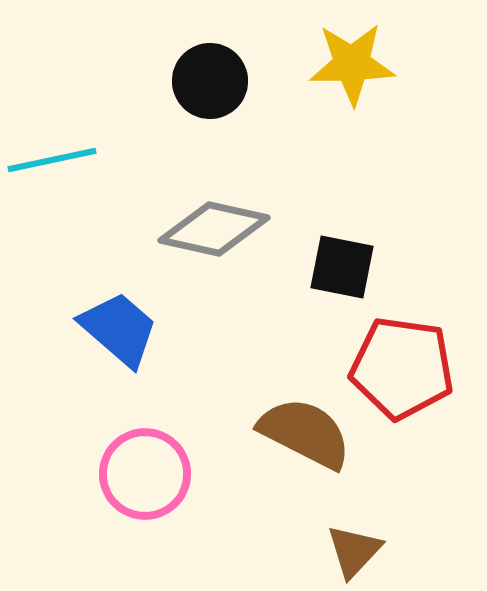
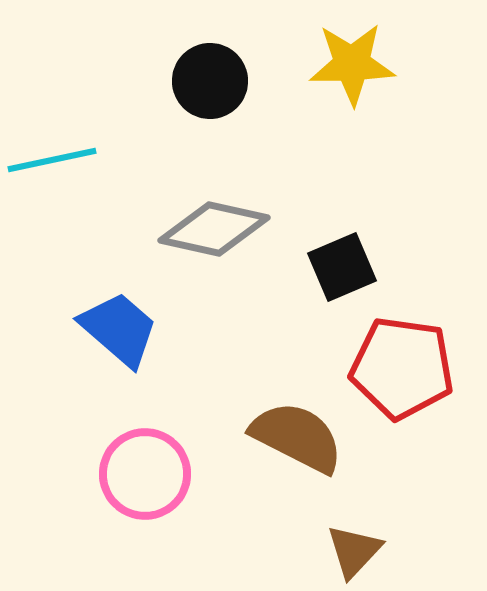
black square: rotated 34 degrees counterclockwise
brown semicircle: moved 8 px left, 4 px down
